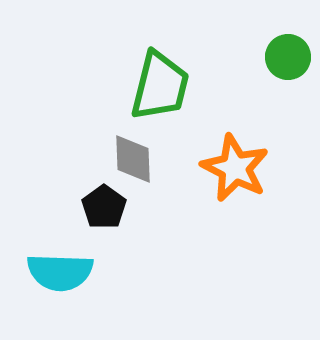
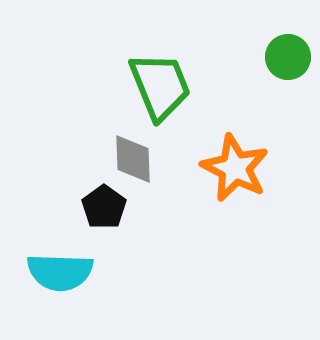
green trapezoid: rotated 36 degrees counterclockwise
